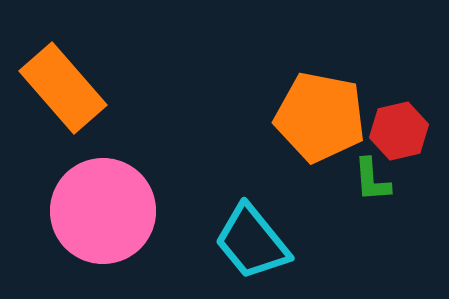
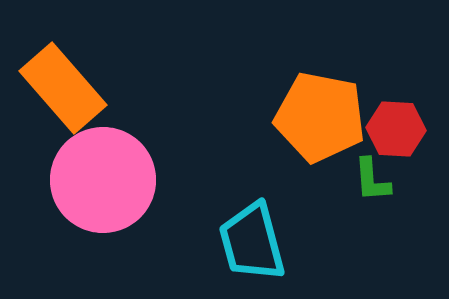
red hexagon: moved 3 px left, 2 px up; rotated 16 degrees clockwise
pink circle: moved 31 px up
cyan trapezoid: rotated 24 degrees clockwise
